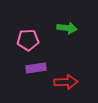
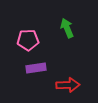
green arrow: rotated 120 degrees counterclockwise
red arrow: moved 2 px right, 3 px down
